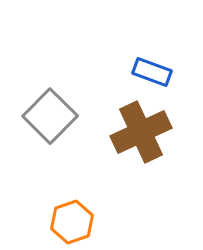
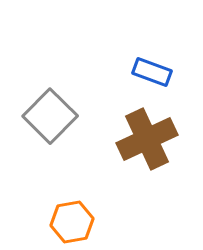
brown cross: moved 6 px right, 7 px down
orange hexagon: rotated 9 degrees clockwise
